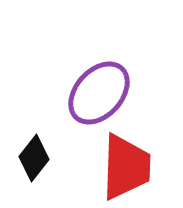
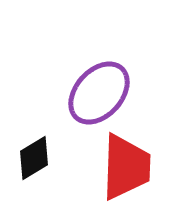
black diamond: rotated 21 degrees clockwise
